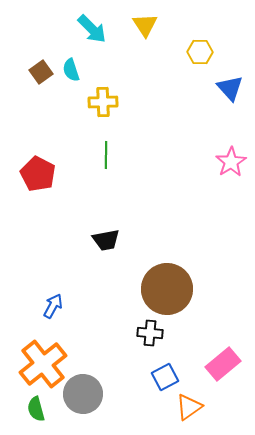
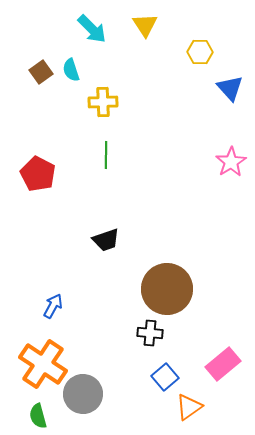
black trapezoid: rotated 8 degrees counterclockwise
orange cross: rotated 18 degrees counterclockwise
blue square: rotated 12 degrees counterclockwise
green semicircle: moved 2 px right, 7 px down
